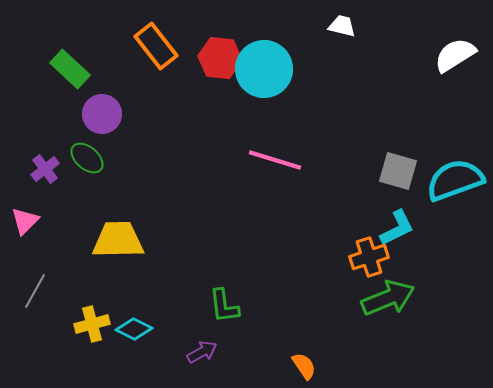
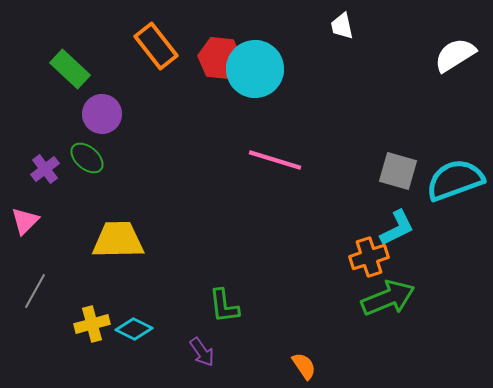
white trapezoid: rotated 116 degrees counterclockwise
cyan circle: moved 9 px left
purple arrow: rotated 84 degrees clockwise
